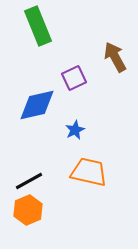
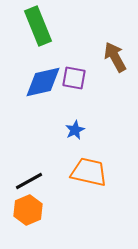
purple square: rotated 35 degrees clockwise
blue diamond: moved 6 px right, 23 px up
